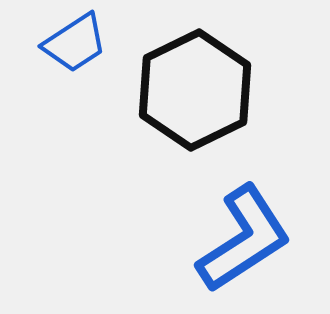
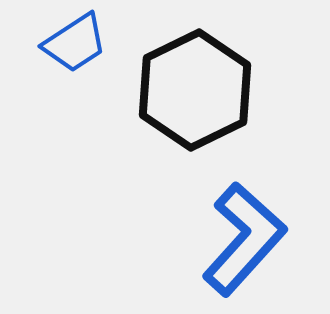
blue L-shape: rotated 15 degrees counterclockwise
